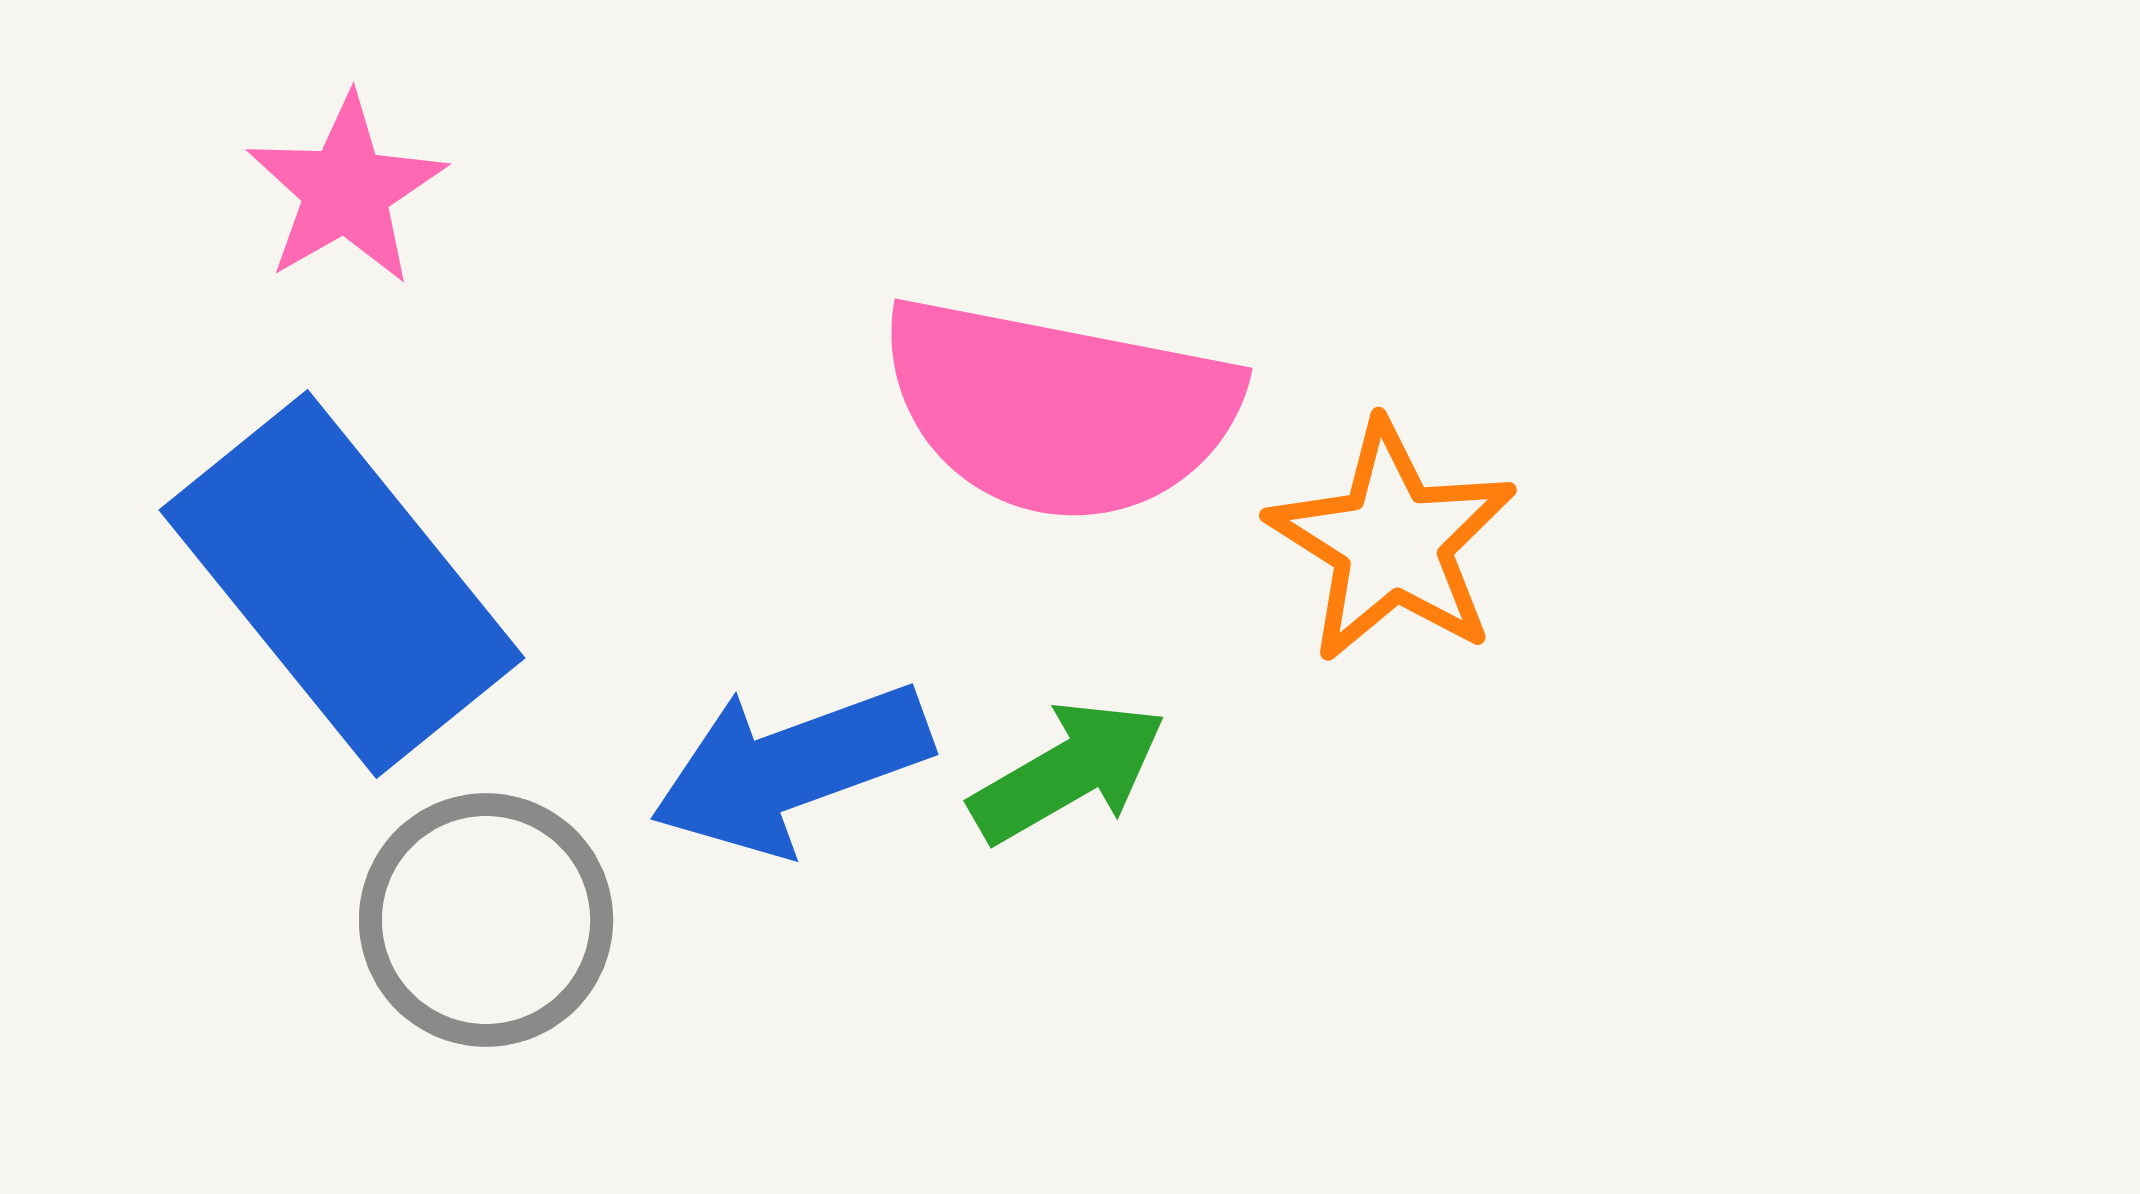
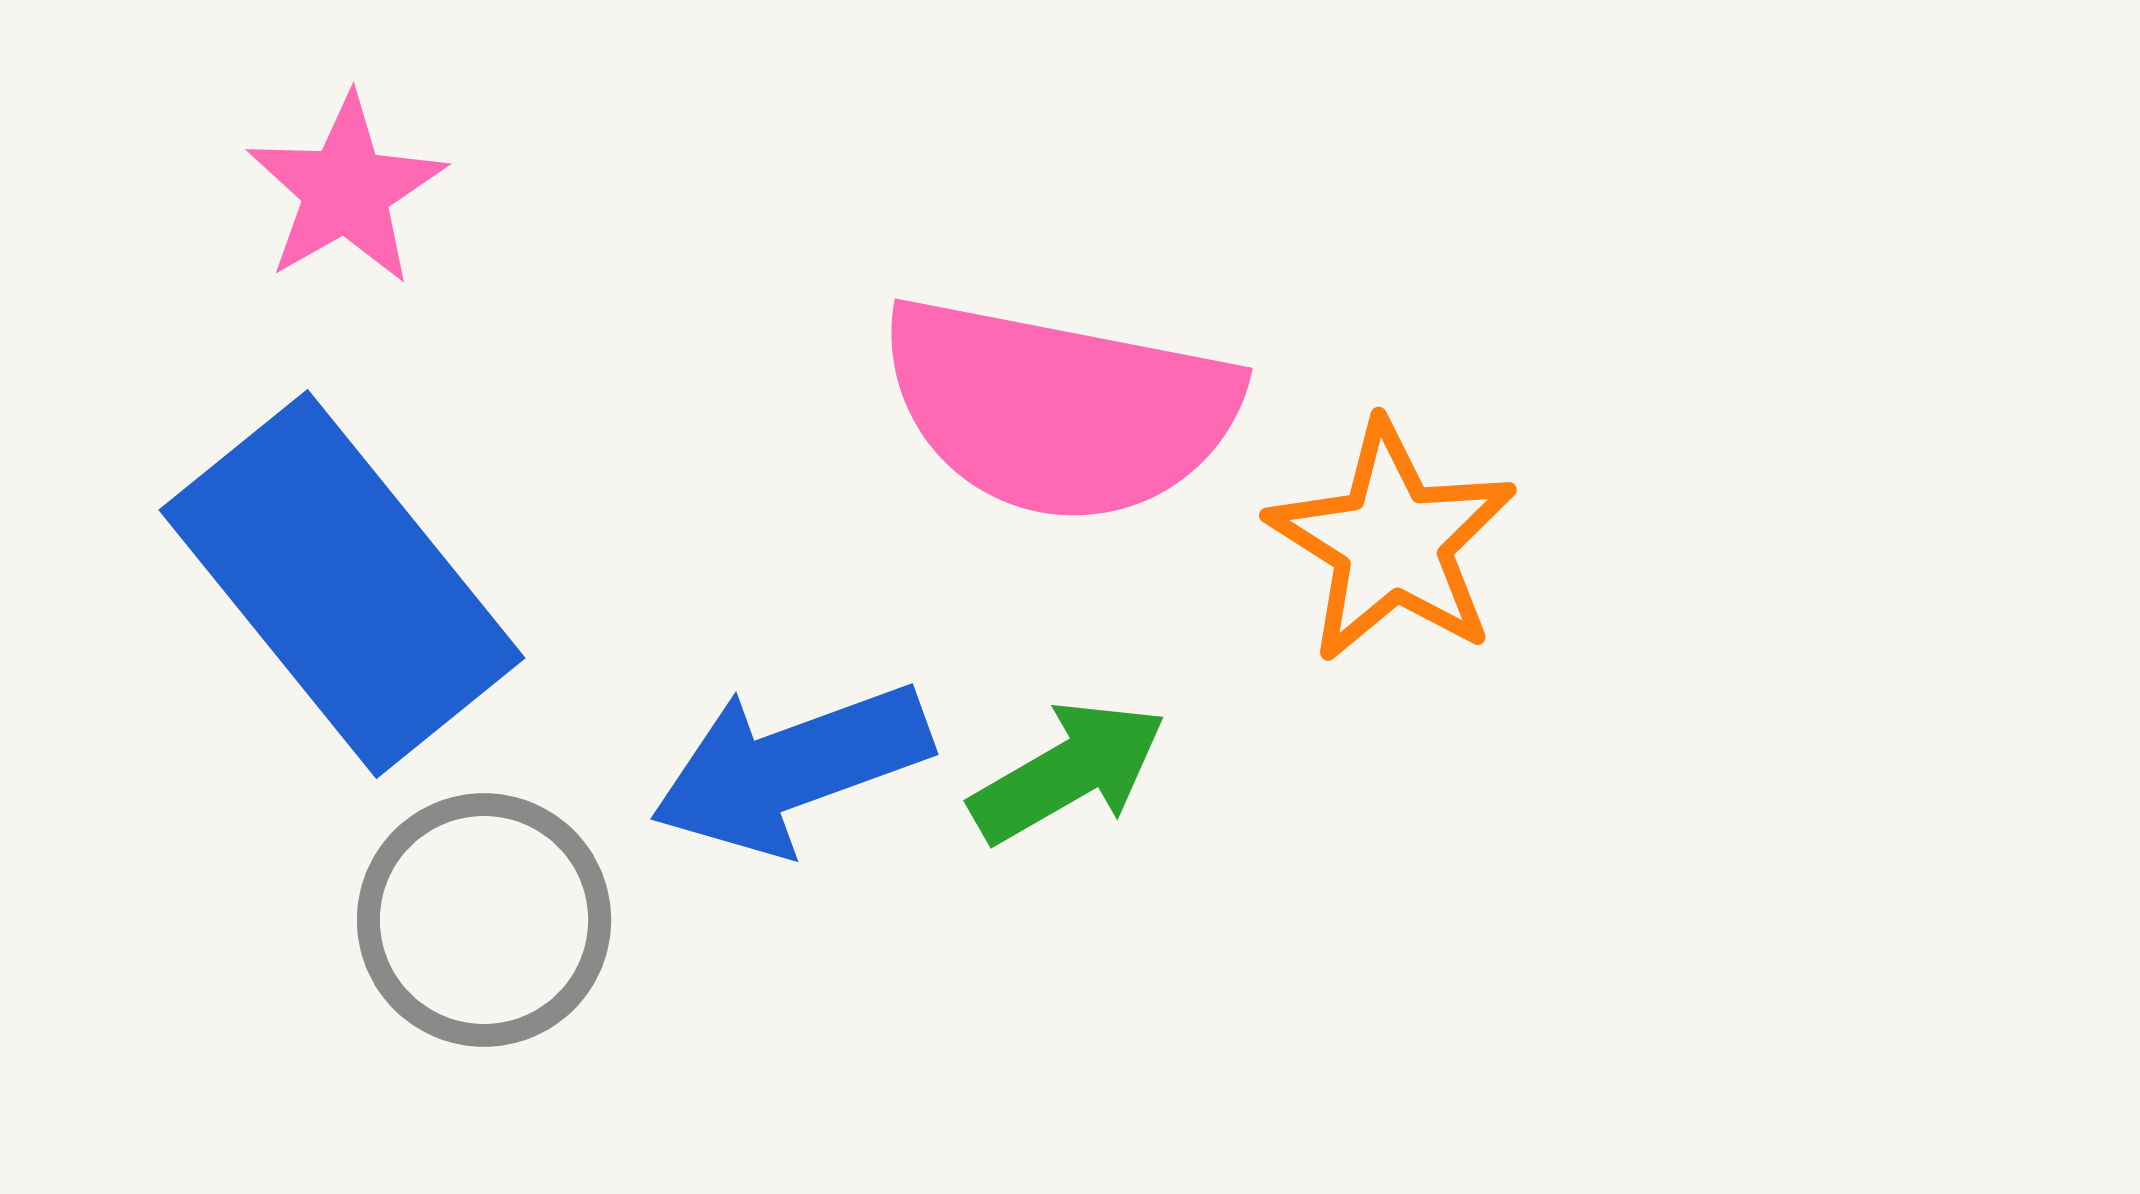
gray circle: moved 2 px left
